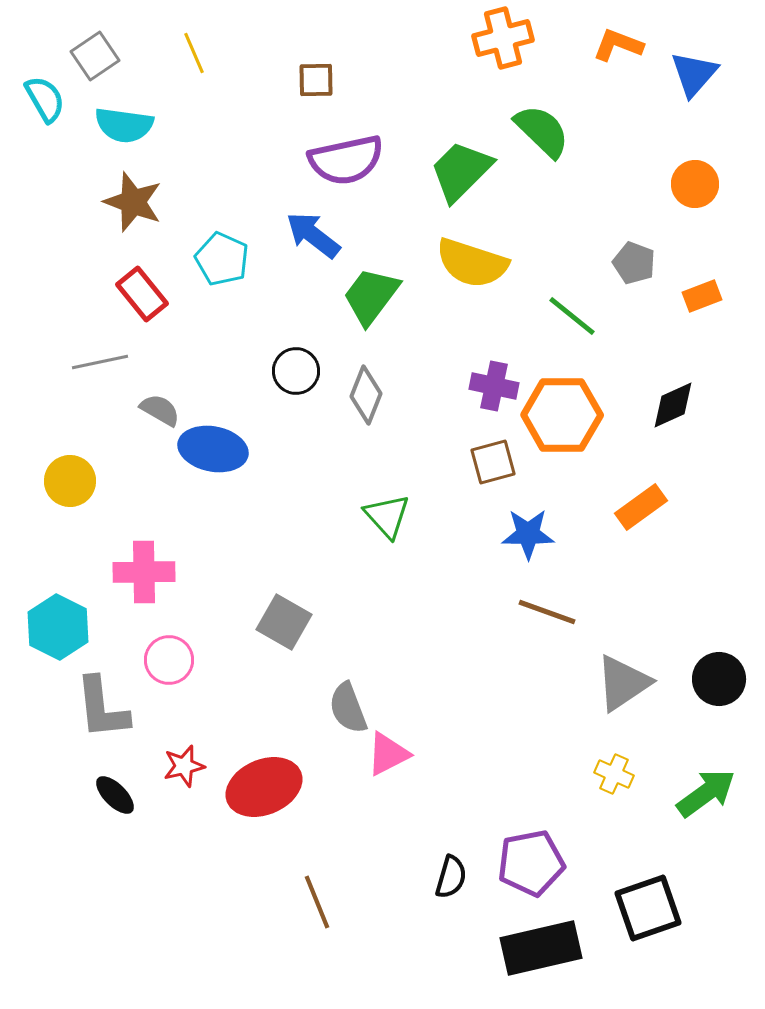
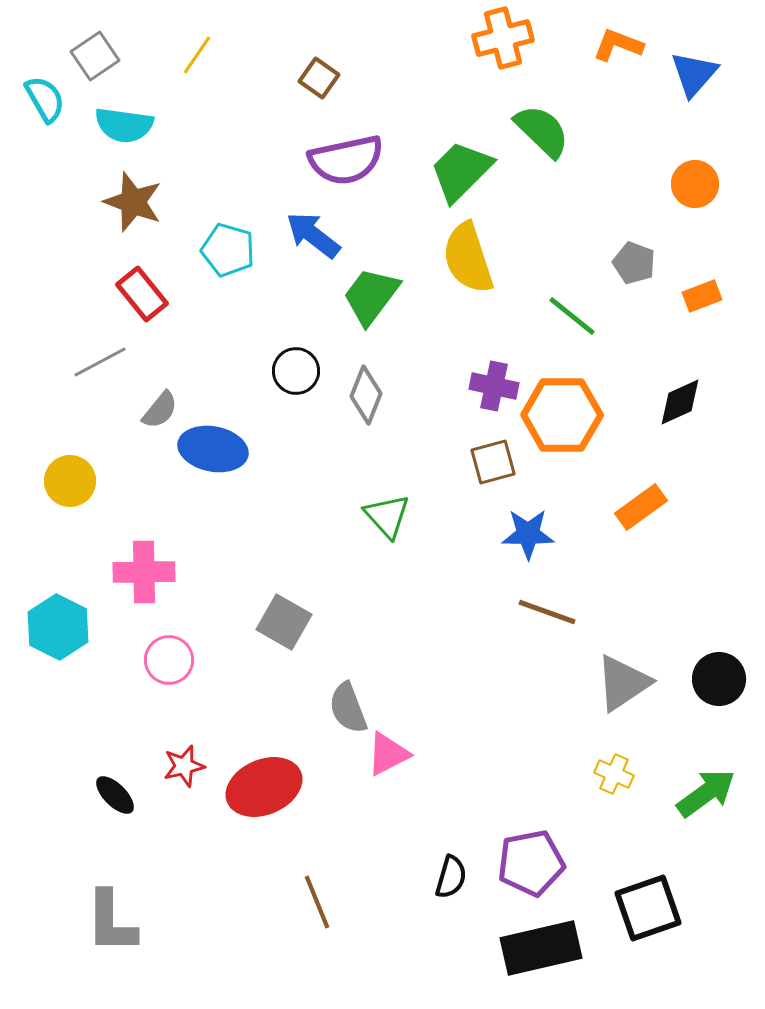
yellow line at (194, 53): moved 3 px right, 2 px down; rotated 57 degrees clockwise
brown square at (316, 80): moved 3 px right, 2 px up; rotated 36 degrees clockwise
cyan pentagon at (222, 259): moved 6 px right, 9 px up; rotated 8 degrees counterclockwise
yellow semicircle at (472, 263): moved 4 px left, 5 px up; rotated 54 degrees clockwise
gray line at (100, 362): rotated 16 degrees counterclockwise
black diamond at (673, 405): moved 7 px right, 3 px up
gray semicircle at (160, 410): rotated 99 degrees clockwise
gray L-shape at (102, 708): moved 9 px right, 214 px down; rotated 6 degrees clockwise
